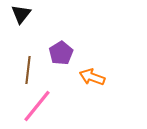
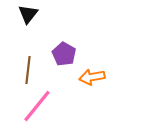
black triangle: moved 7 px right
purple pentagon: moved 3 px right, 1 px down; rotated 10 degrees counterclockwise
orange arrow: rotated 30 degrees counterclockwise
